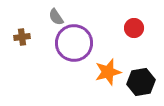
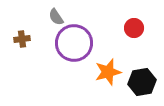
brown cross: moved 2 px down
black hexagon: moved 1 px right
